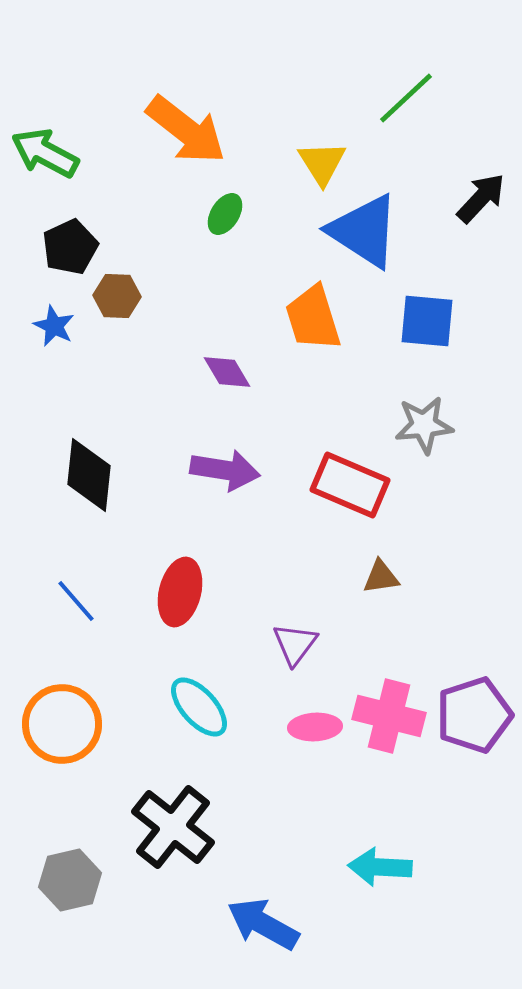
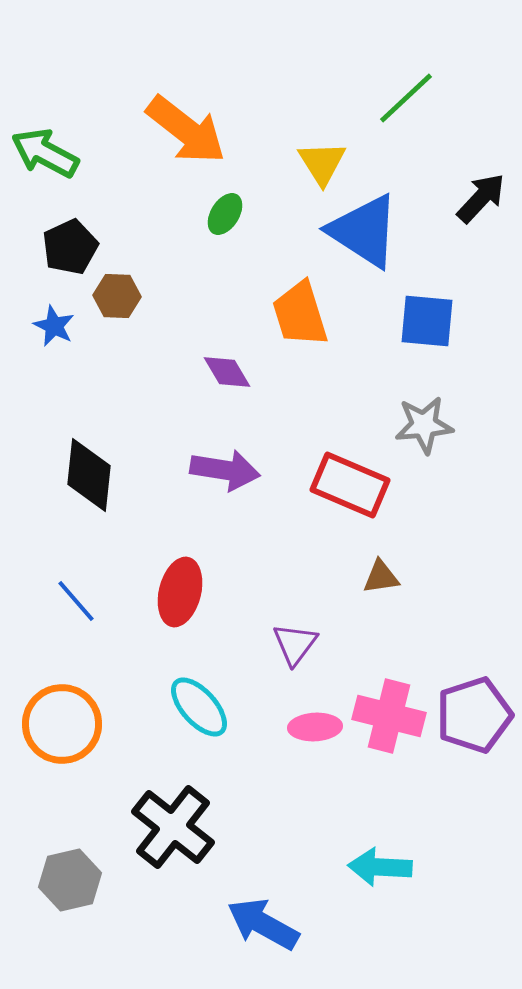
orange trapezoid: moved 13 px left, 4 px up
